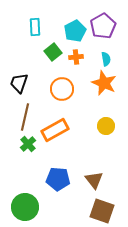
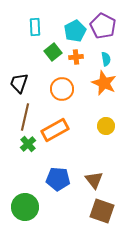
purple pentagon: rotated 15 degrees counterclockwise
